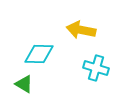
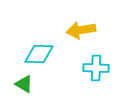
yellow arrow: rotated 20 degrees counterclockwise
cyan cross: rotated 15 degrees counterclockwise
